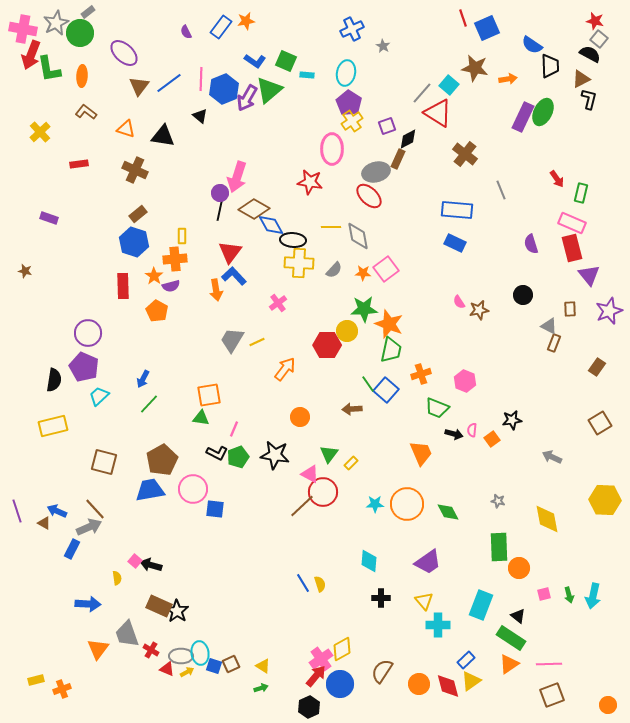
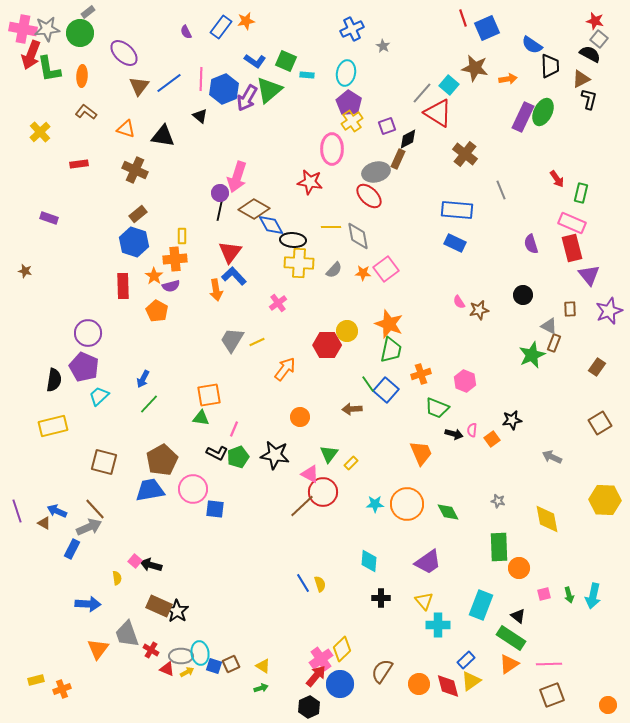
gray star at (56, 23): moved 9 px left, 6 px down; rotated 20 degrees clockwise
green star at (364, 309): moved 168 px right, 46 px down; rotated 20 degrees counterclockwise
yellow diamond at (342, 649): rotated 15 degrees counterclockwise
